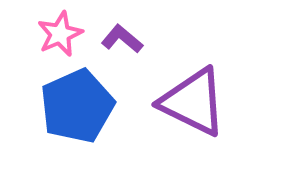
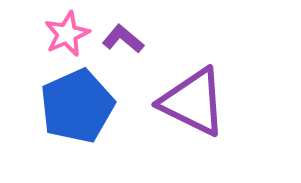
pink star: moved 7 px right
purple L-shape: moved 1 px right
